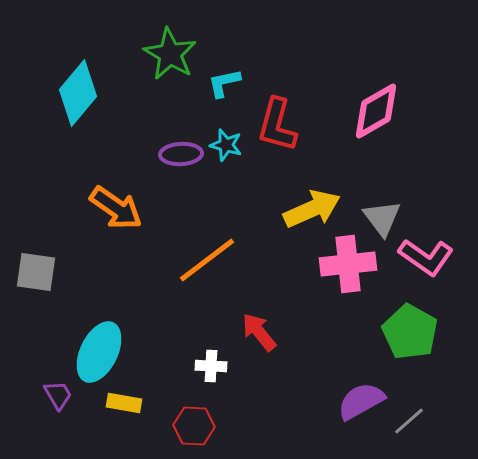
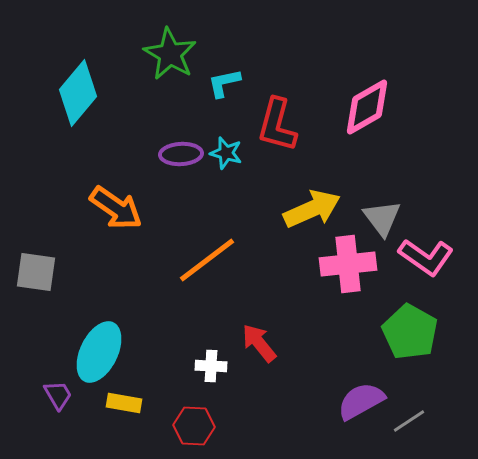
pink diamond: moved 9 px left, 4 px up
cyan star: moved 8 px down
red arrow: moved 11 px down
gray line: rotated 8 degrees clockwise
